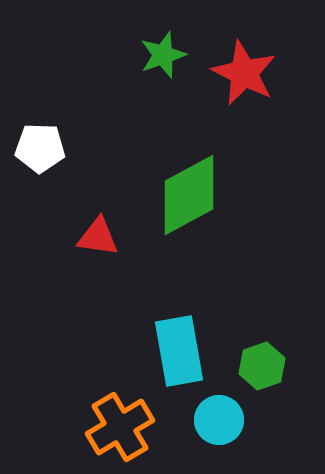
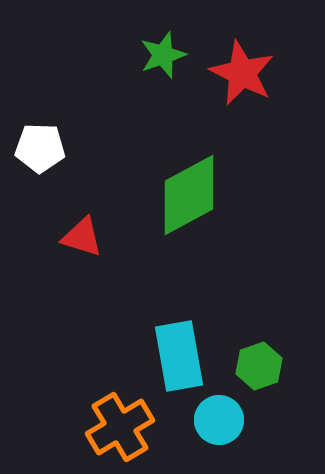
red star: moved 2 px left
red triangle: moved 16 px left; rotated 9 degrees clockwise
cyan rectangle: moved 5 px down
green hexagon: moved 3 px left
